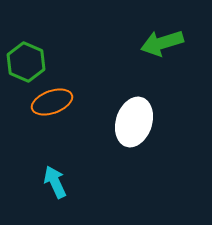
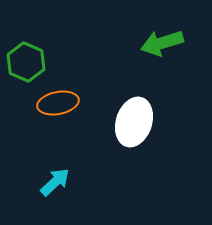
orange ellipse: moved 6 px right, 1 px down; rotated 9 degrees clockwise
cyan arrow: rotated 72 degrees clockwise
